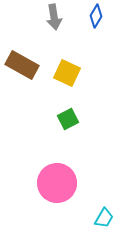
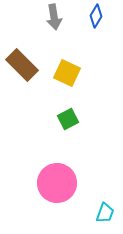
brown rectangle: rotated 16 degrees clockwise
cyan trapezoid: moved 1 px right, 5 px up; rotated 10 degrees counterclockwise
